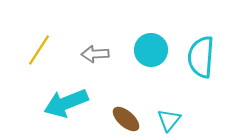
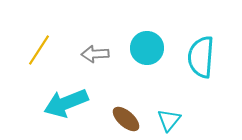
cyan circle: moved 4 px left, 2 px up
